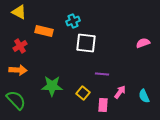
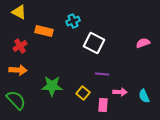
white square: moved 8 px right; rotated 20 degrees clockwise
pink arrow: rotated 56 degrees clockwise
